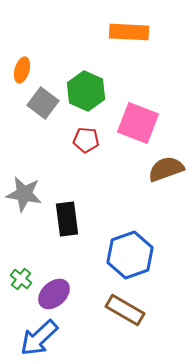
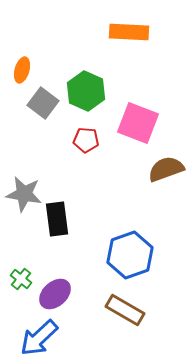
black rectangle: moved 10 px left
purple ellipse: moved 1 px right
